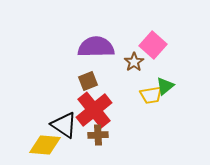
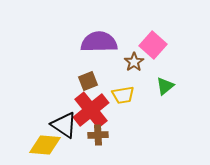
purple semicircle: moved 3 px right, 5 px up
yellow trapezoid: moved 28 px left
red cross: moved 3 px left
